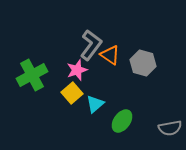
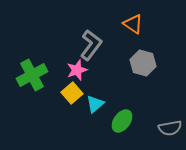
orange triangle: moved 23 px right, 31 px up
